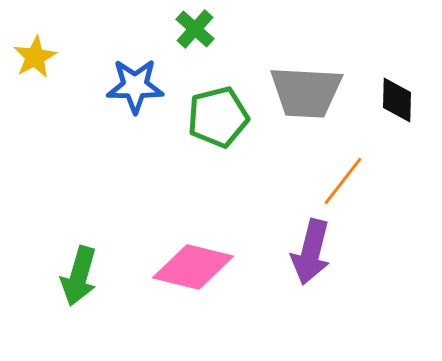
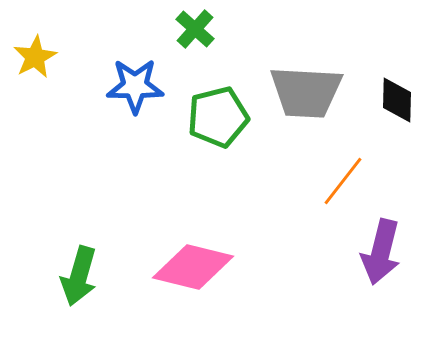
purple arrow: moved 70 px right
